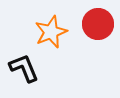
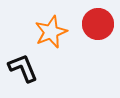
black L-shape: moved 1 px left
